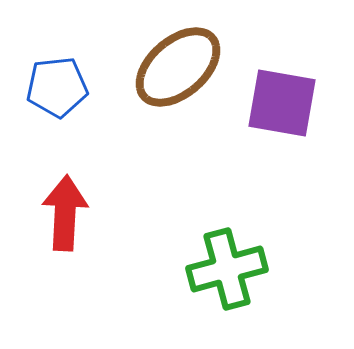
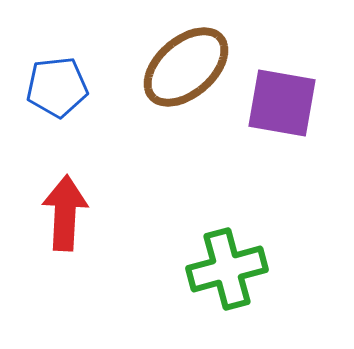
brown ellipse: moved 8 px right
